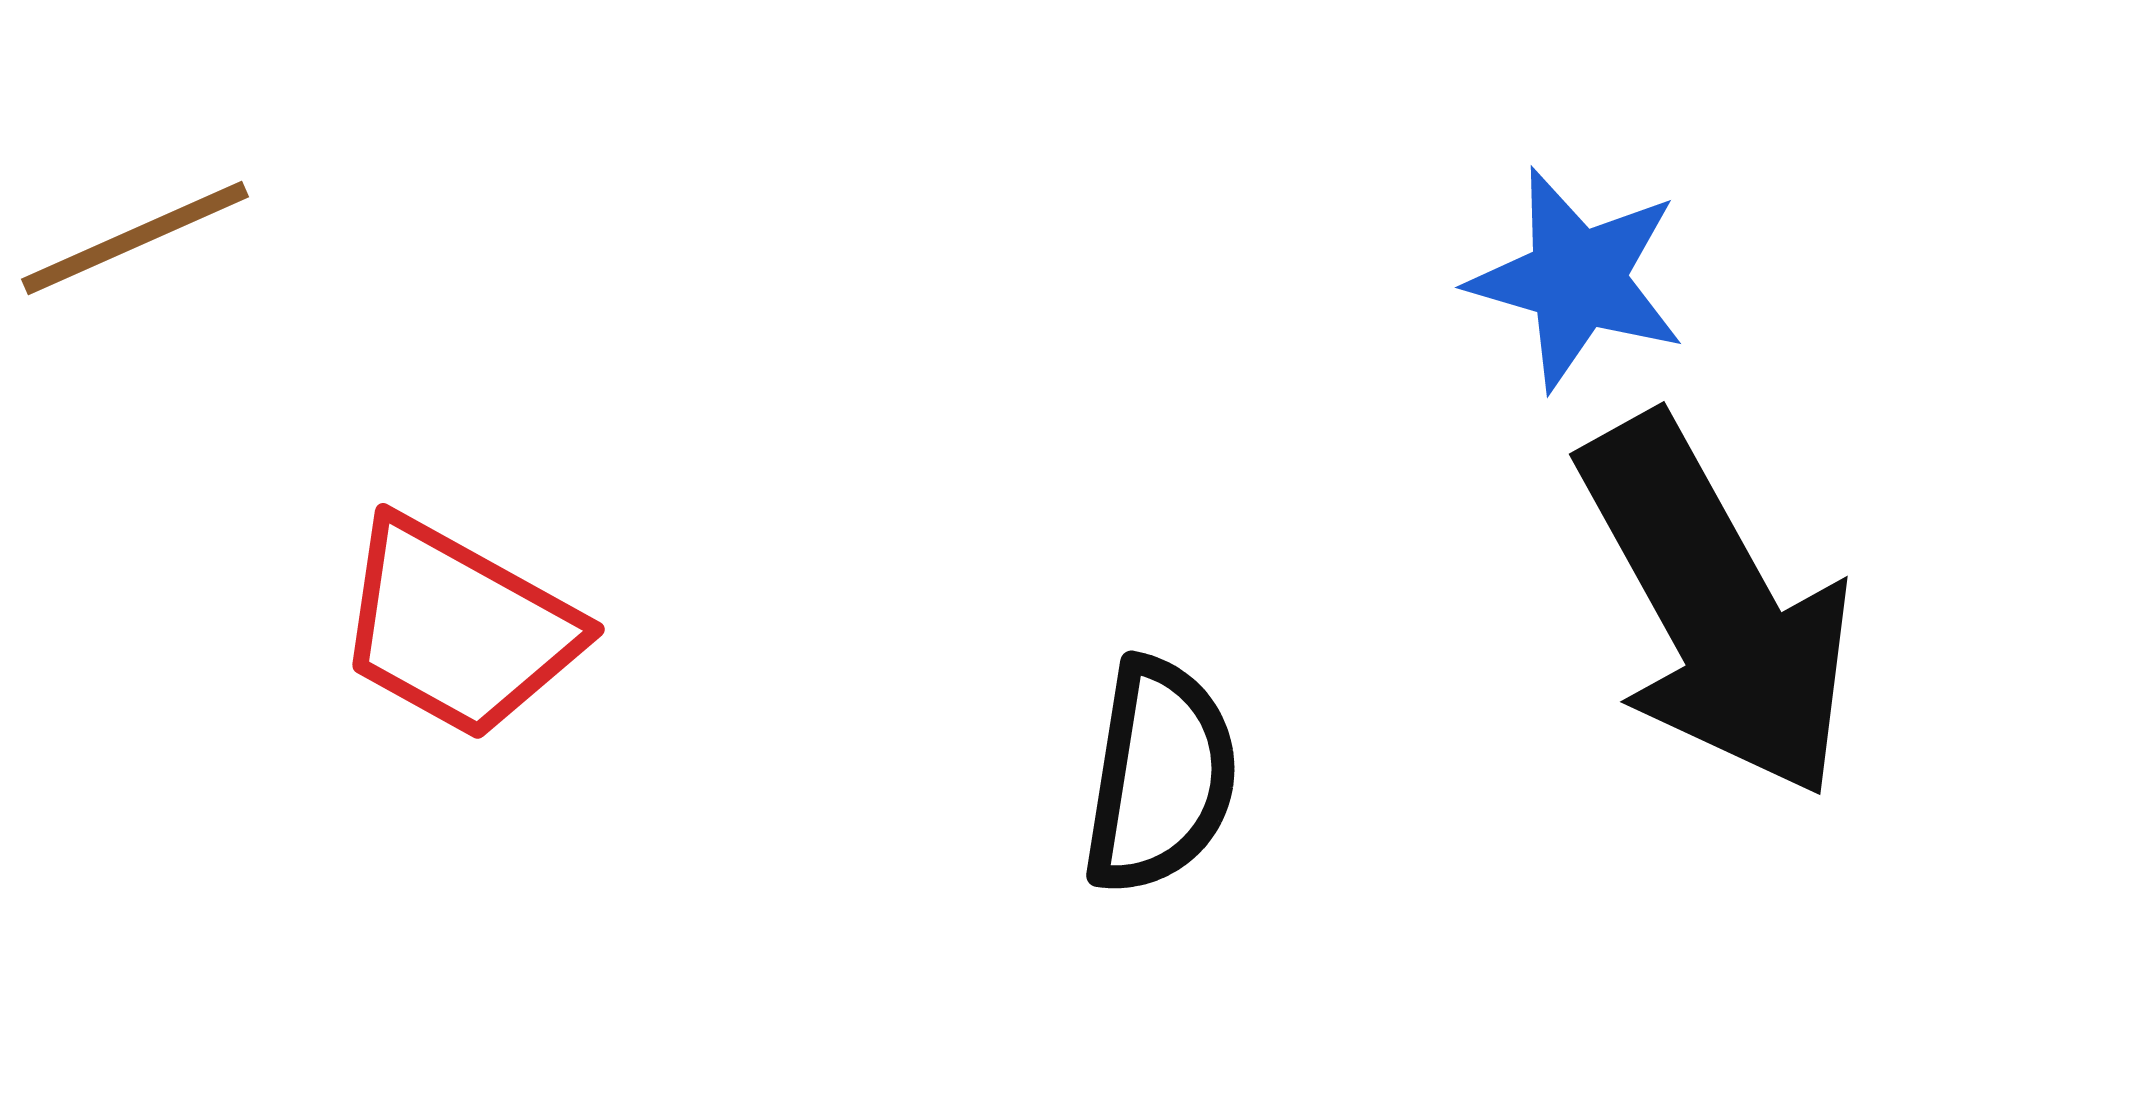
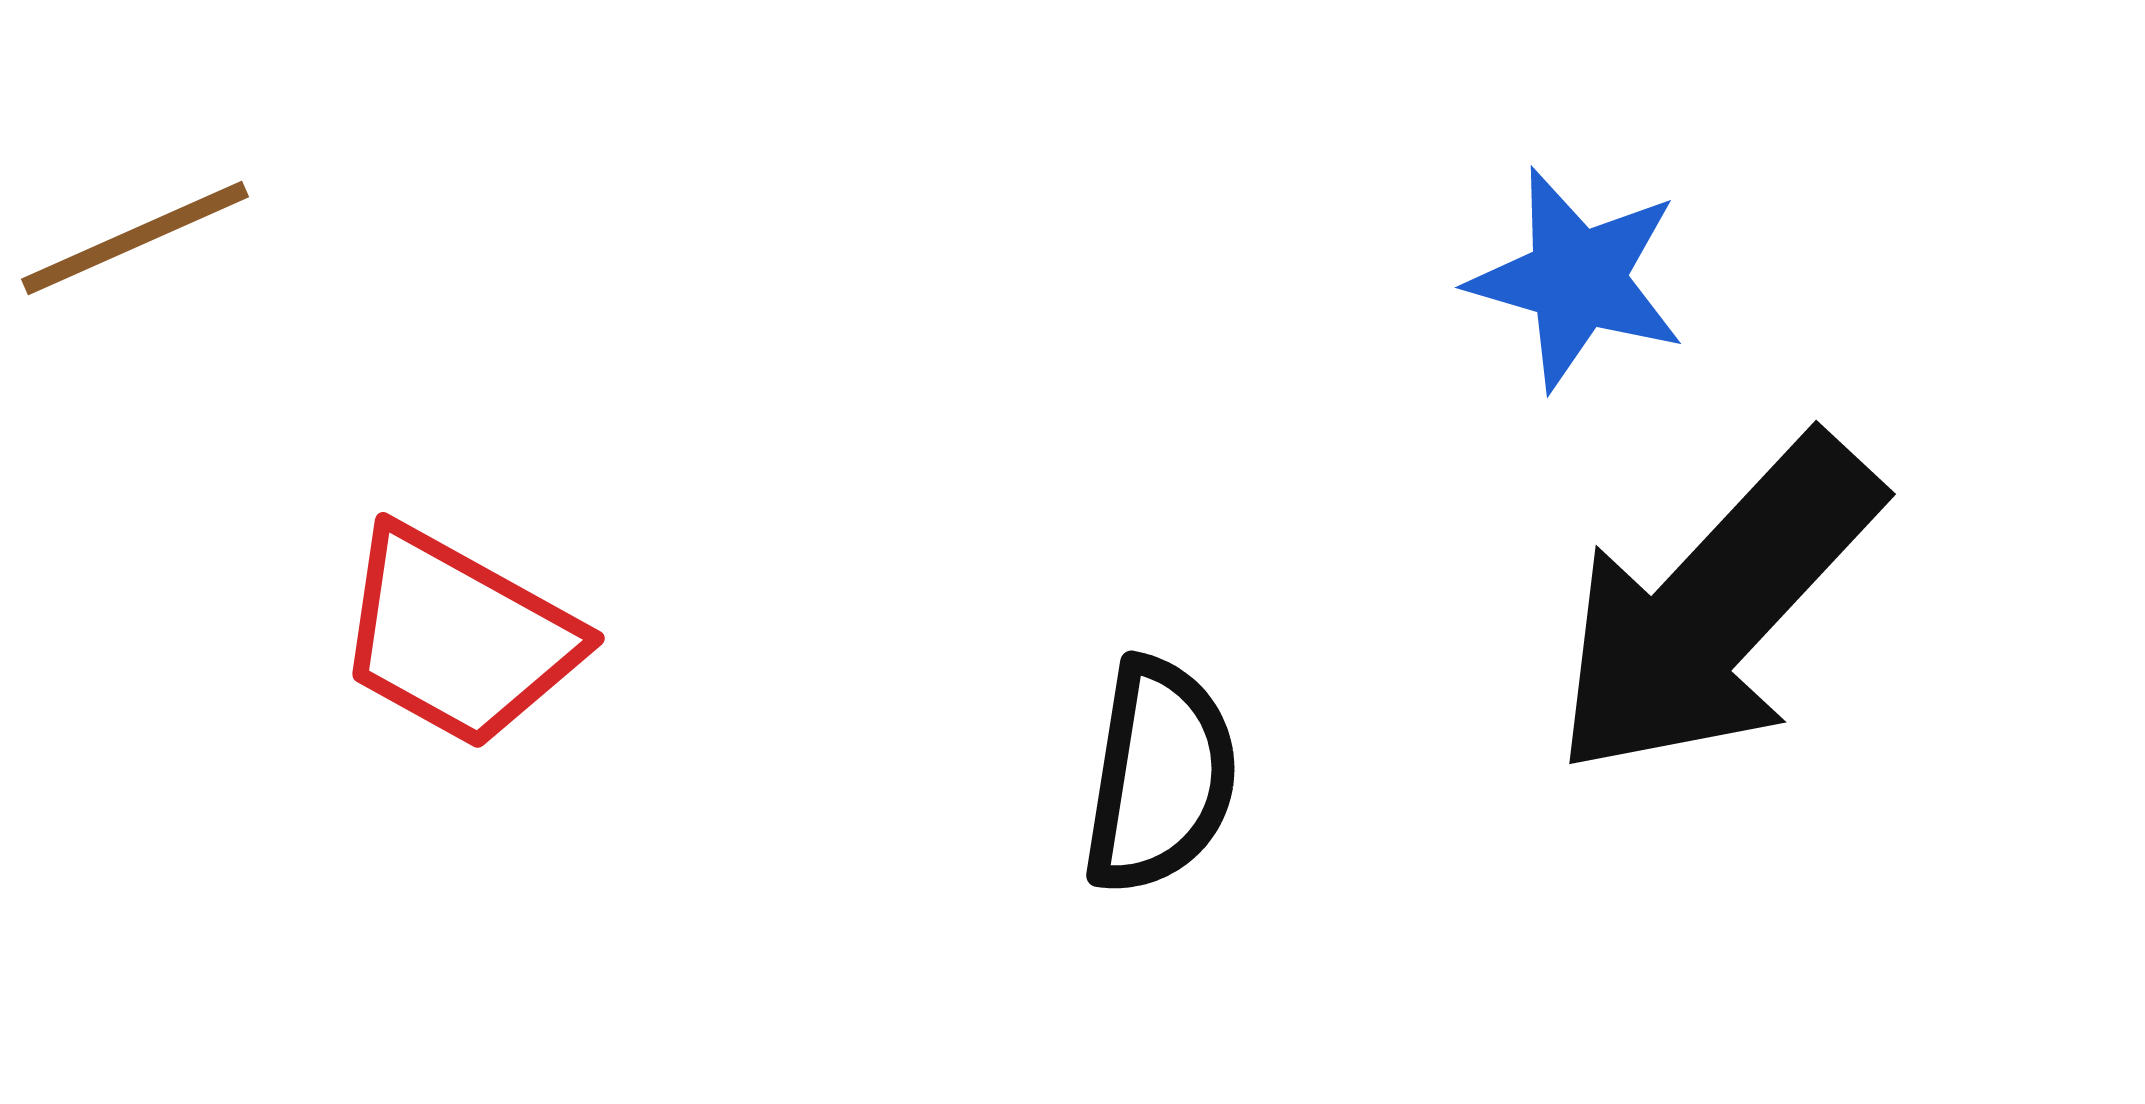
black arrow: rotated 72 degrees clockwise
red trapezoid: moved 9 px down
